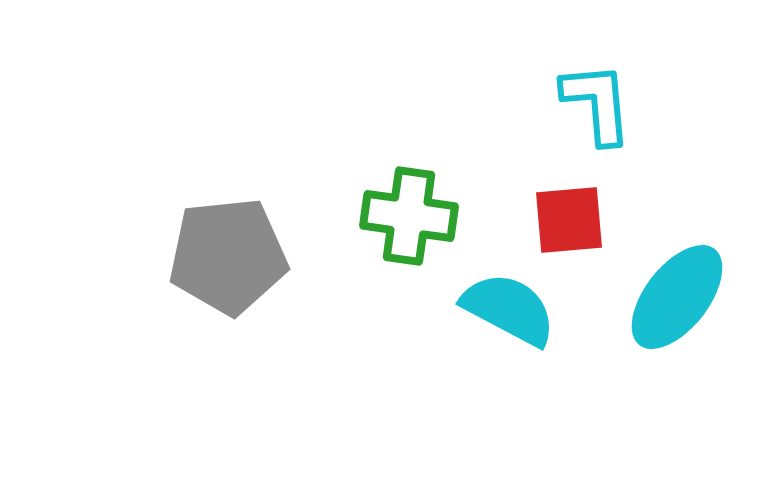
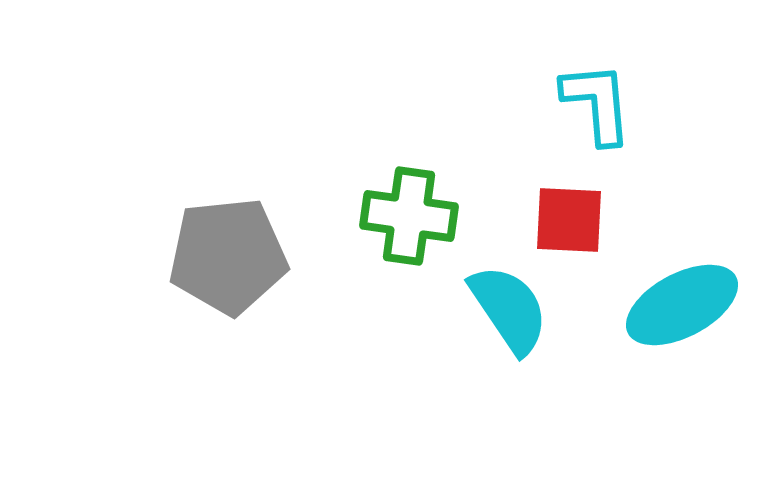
red square: rotated 8 degrees clockwise
cyan ellipse: moved 5 px right, 8 px down; rotated 24 degrees clockwise
cyan semicircle: rotated 28 degrees clockwise
